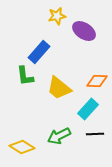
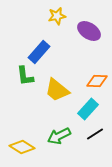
purple ellipse: moved 5 px right
yellow trapezoid: moved 2 px left, 2 px down
black line: rotated 30 degrees counterclockwise
